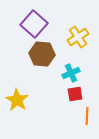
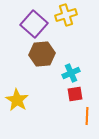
yellow cross: moved 12 px left, 22 px up; rotated 15 degrees clockwise
brown hexagon: rotated 10 degrees counterclockwise
